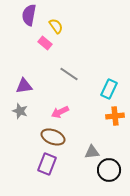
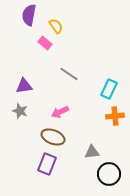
black circle: moved 4 px down
